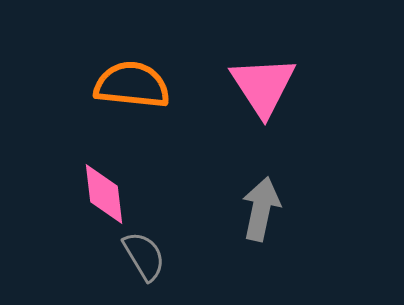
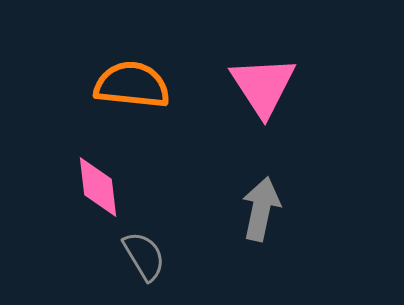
pink diamond: moved 6 px left, 7 px up
